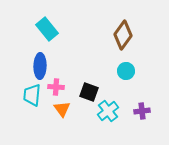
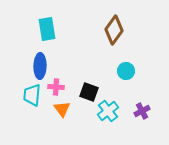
cyan rectangle: rotated 30 degrees clockwise
brown diamond: moved 9 px left, 5 px up
purple cross: rotated 21 degrees counterclockwise
